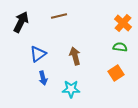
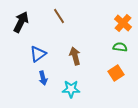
brown line: rotated 70 degrees clockwise
